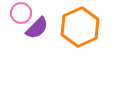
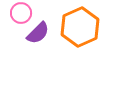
purple semicircle: moved 1 px right, 5 px down
